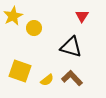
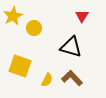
yellow square: moved 5 px up
yellow semicircle: rotated 24 degrees counterclockwise
